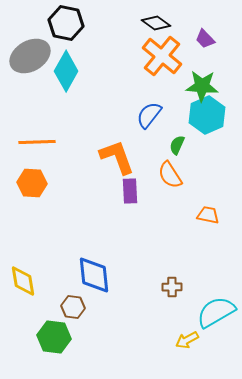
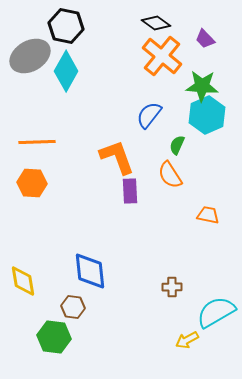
black hexagon: moved 3 px down
blue diamond: moved 4 px left, 4 px up
